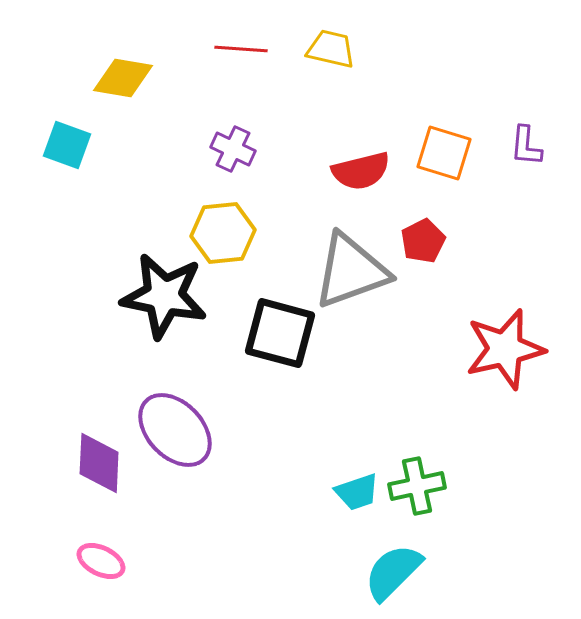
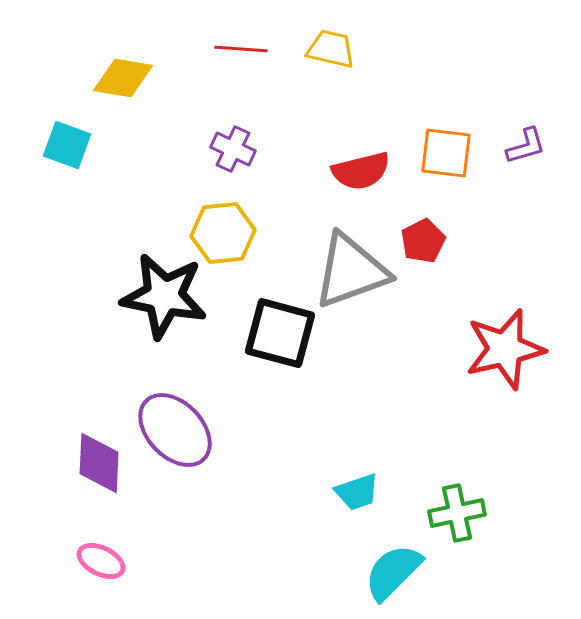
purple L-shape: rotated 111 degrees counterclockwise
orange square: moved 2 px right; rotated 10 degrees counterclockwise
green cross: moved 40 px right, 27 px down
